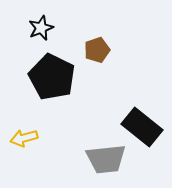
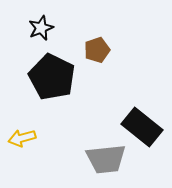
yellow arrow: moved 2 px left
